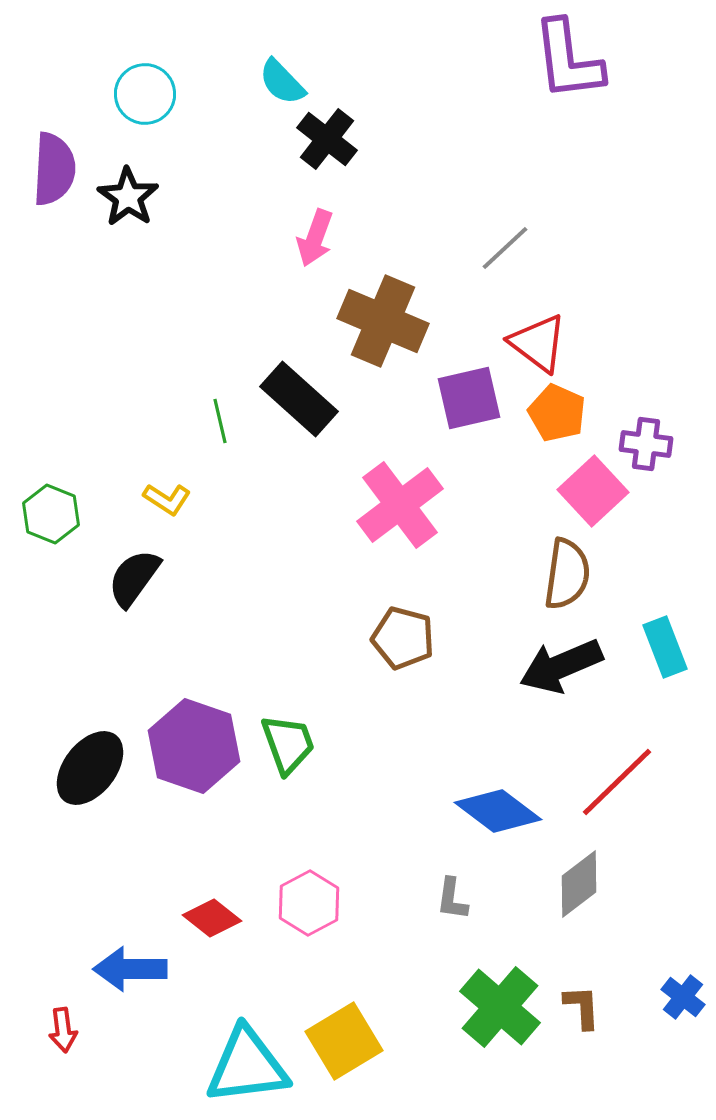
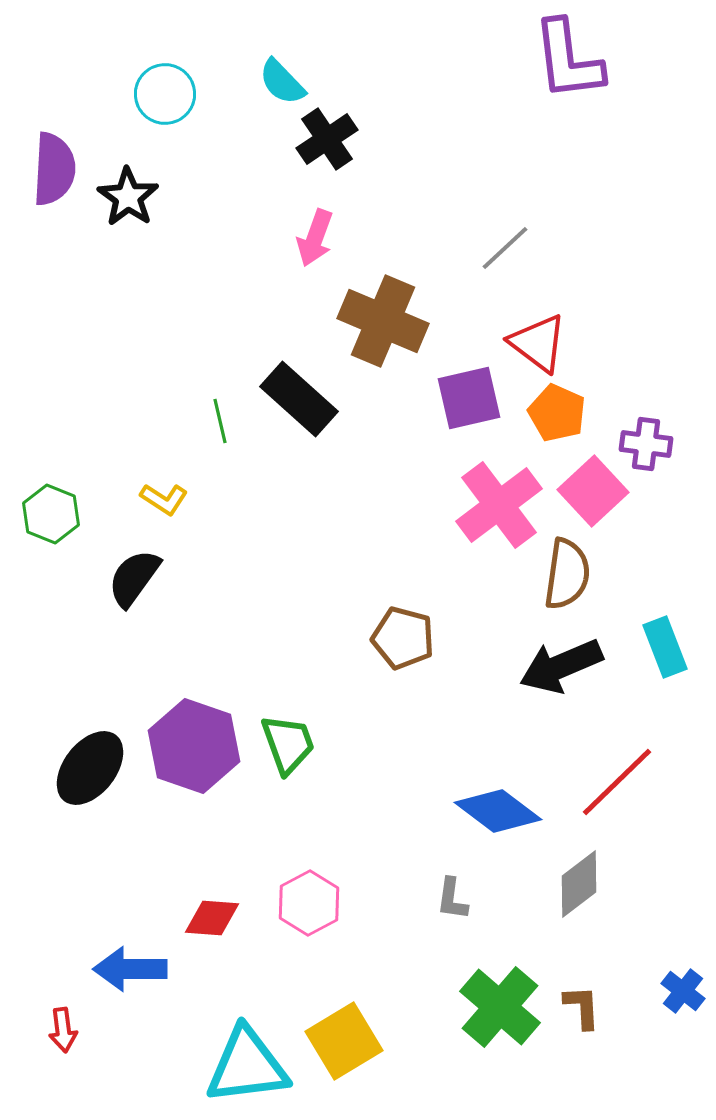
cyan circle: moved 20 px right
black cross: rotated 18 degrees clockwise
yellow L-shape: moved 3 px left
pink cross: moved 99 px right
red diamond: rotated 34 degrees counterclockwise
blue cross: moved 6 px up
